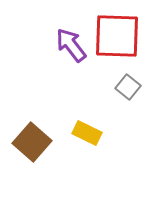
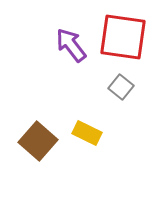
red square: moved 6 px right, 1 px down; rotated 6 degrees clockwise
gray square: moved 7 px left
brown square: moved 6 px right, 1 px up
